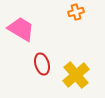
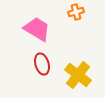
pink trapezoid: moved 16 px right
yellow cross: moved 2 px right; rotated 12 degrees counterclockwise
